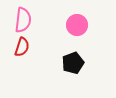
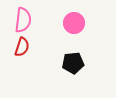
pink circle: moved 3 px left, 2 px up
black pentagon: rotated 15 degrees clockwise
